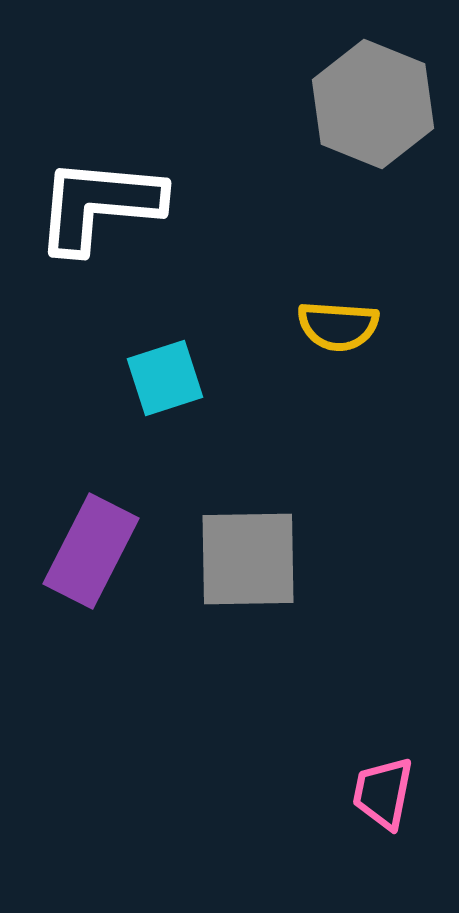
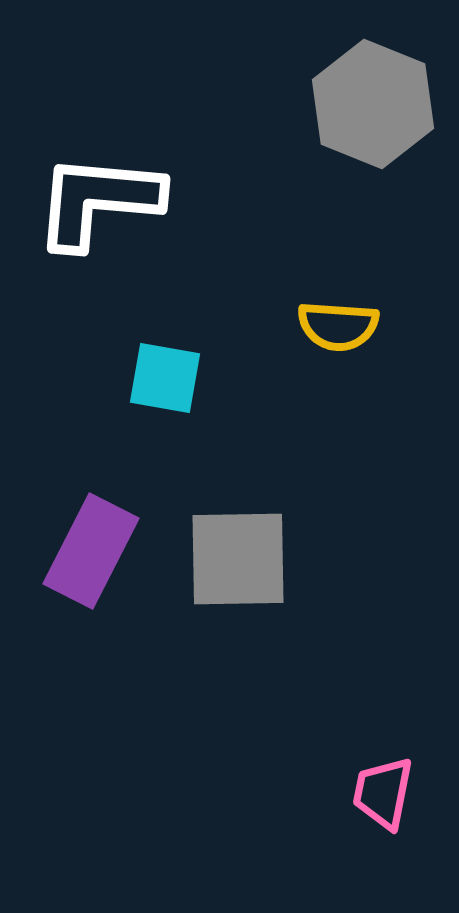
white L-shape: moved 1 px left, 4 px up
cyan square: rotated 28 degrees clockwise
gray square: moved 10 px left
